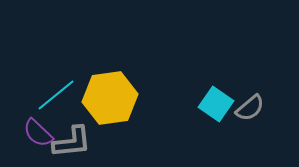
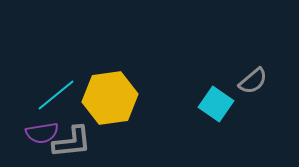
gray semicircle: moved 3 px right, 27 px up
purple semicircle: moved 4 px right; rotated 52 degrees counterclockwise
